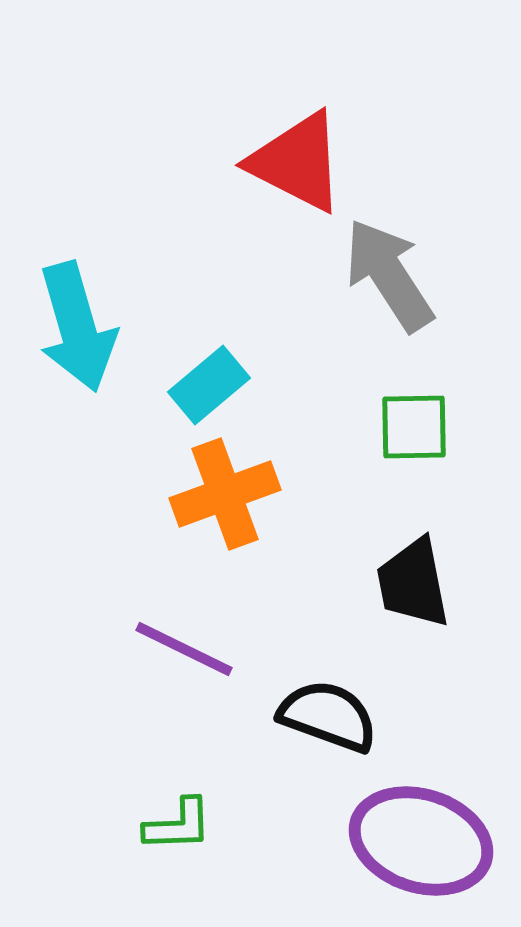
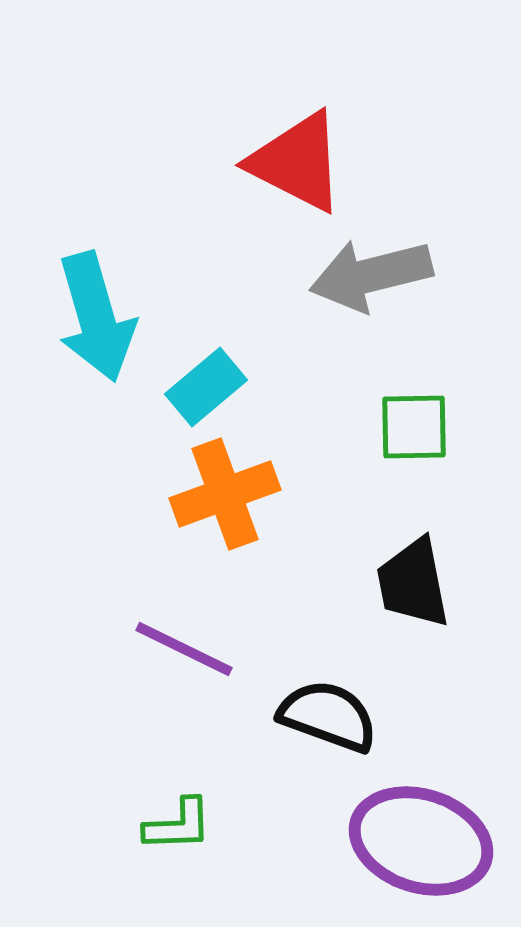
gray arrow: moved 18 px left; rotated 71 degrees counterclockwise
cyan arrow: moved 19 px right, 10 px up
cyan rectangle: moved 3 px left, 2 px down
